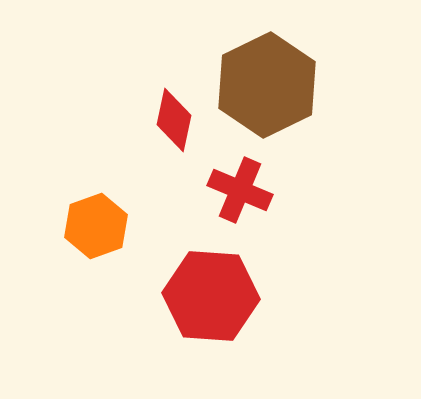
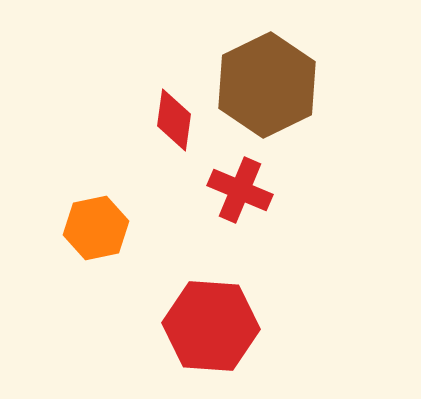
red diamond: rotated 4 degrees counterclockwise
orange hexagon: moved 2 px down; rotated 8 degrees clockwise
red hexagon: moved 30 px down
